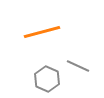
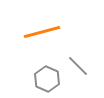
gray line: rotated 20 degrees clockwise
